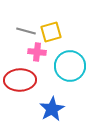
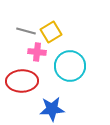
yellow square: rotated 15 degrees counterclockwise
red ellipse: moved 2 px right, 1 px down
blue star: rotated 25 degrees clockwise
